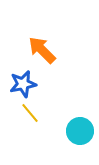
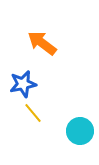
orange arrow: moved 7 px up; rotated 8 degrees counterclockwise
yellow line: moved 3 px right
